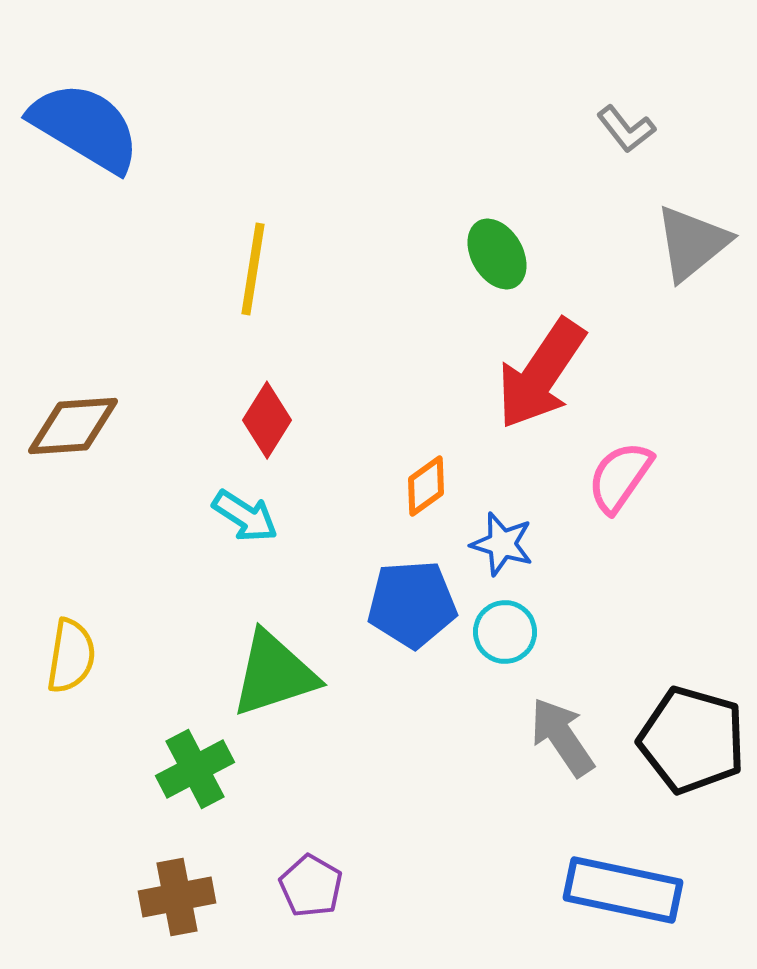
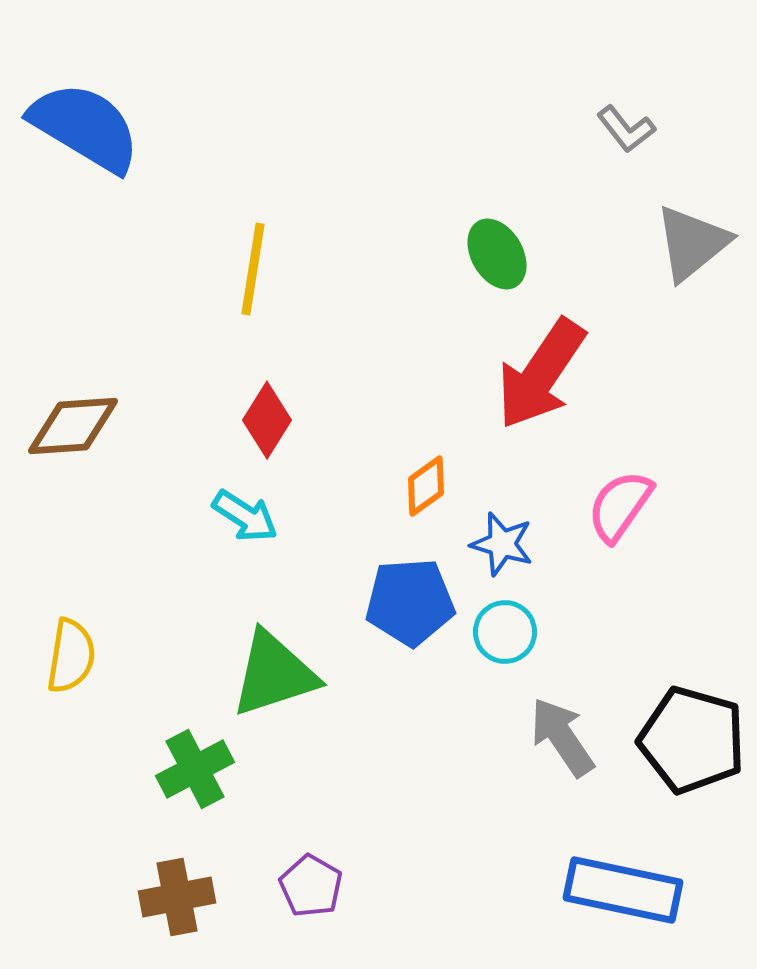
pink semicircle: moved 29 px down
blue pentagon: moved 2 px left, 2 px up
